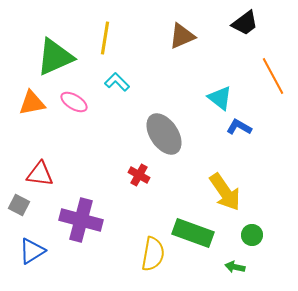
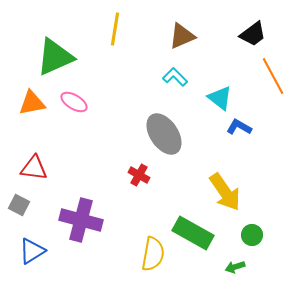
black trapezoid: moved 8 px right, 11 px down
yellow line: moved 10 px right, 9 px up
cyan L-shape: moved 58 px right, 5 px up
red triangle: moved 6 px left, 6 px up
green rectangle: rotated 9 degrees clockwise
green arrow: rotated 30 degrees counterclockwise
